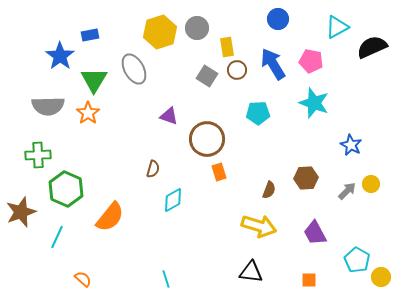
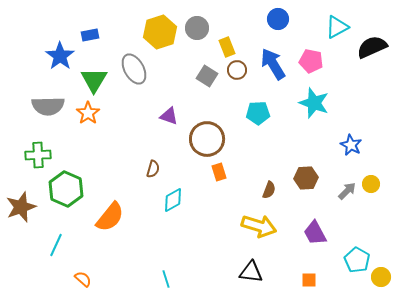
yellow rectangle at (227, 47): rotated 12 degrees counterclockwise
brown star at (21, 212): moved 5 px up
cyan line at (57, 237): moved 1 px left, 8 px down
